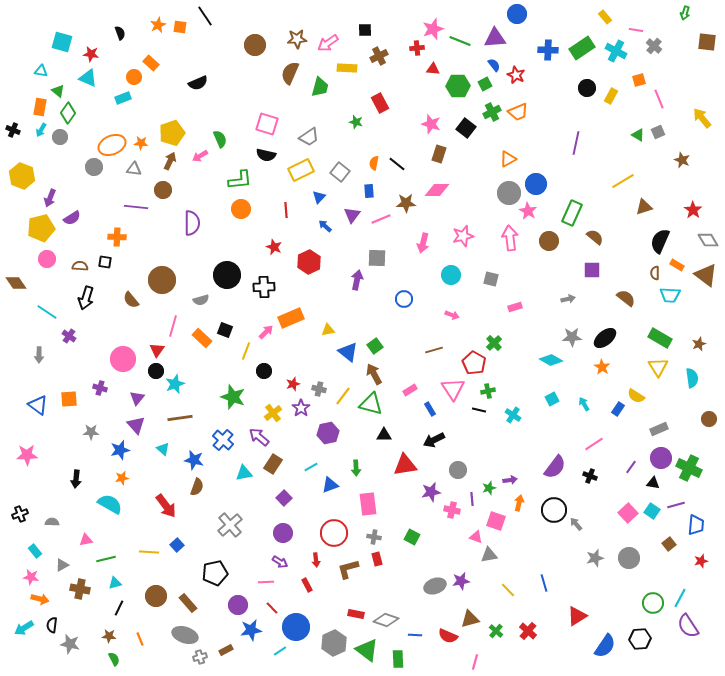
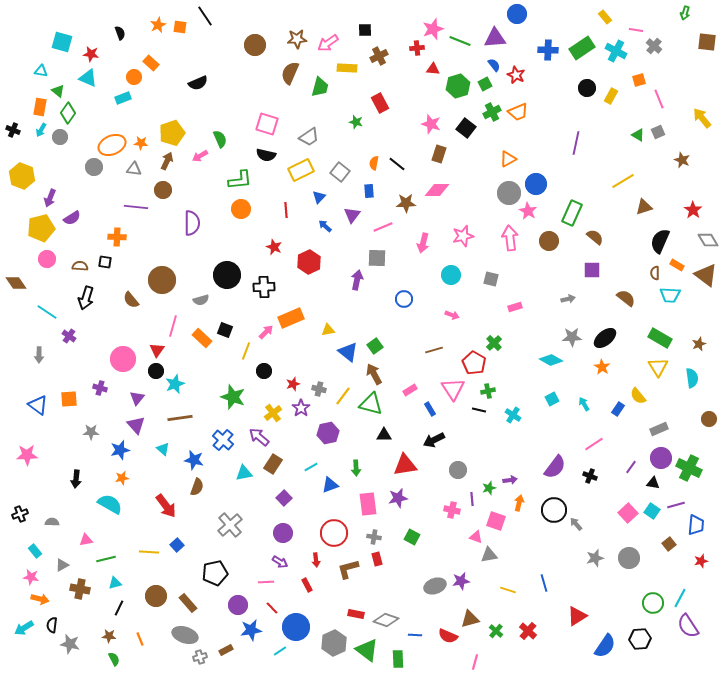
green hexagon at (458, 86): rotated 15 degrees counterclockwise
brown arrow at (170, 161): moved 3 px left
pink line at (381, 219): moved 2 px right, 8 px down
yellow semicircle at (636, 396): moved 2 px right; rotated 18 degrees clockwise
purple star at (431, 492): moved 33 px left, 6 px down
yellow line at (508, 590): rotated 28 degrees counterclockwise
